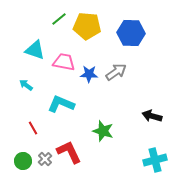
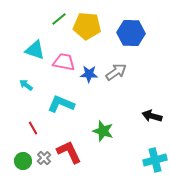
gray cross: moved 1 px left, 1 px up
